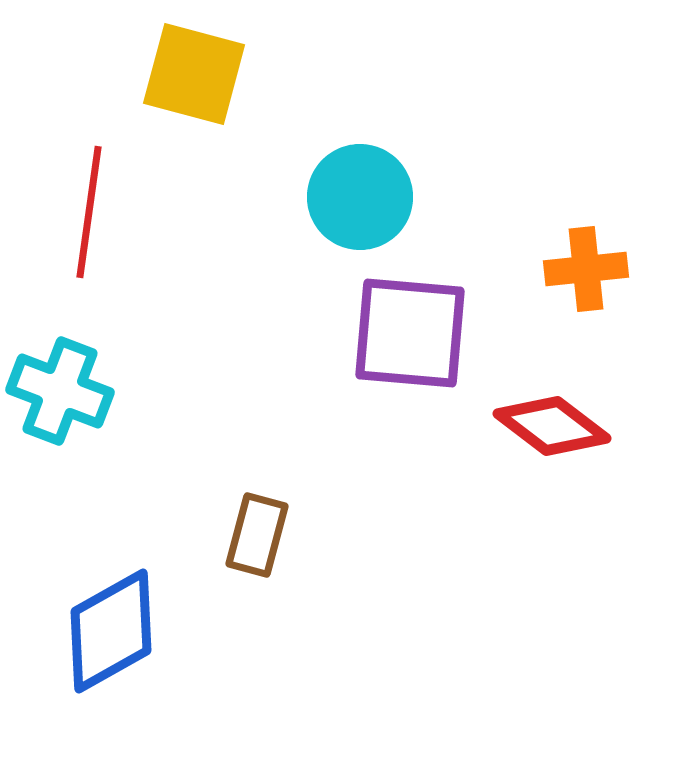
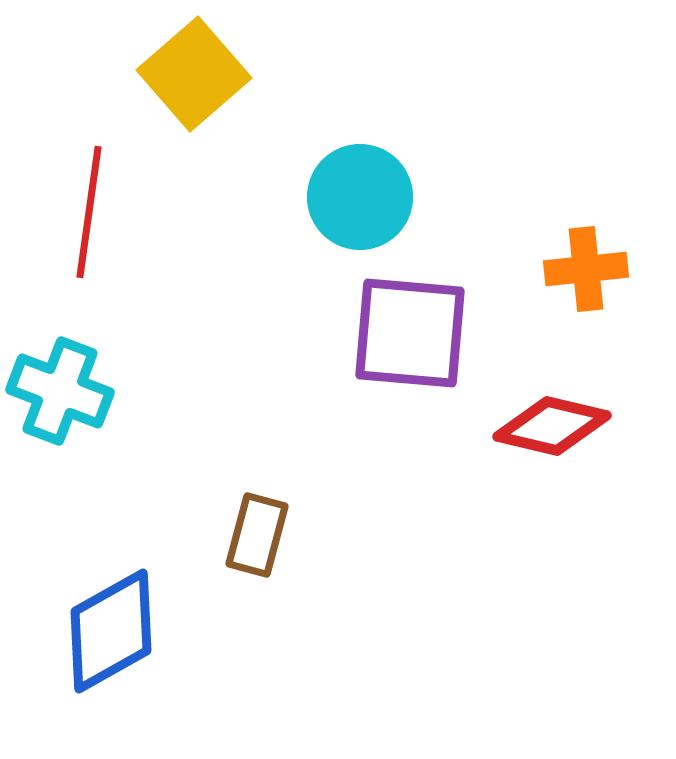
yellow square: rotated 34 degrees clockwise
red diamond: rotated 24 degrees counterclockwise
